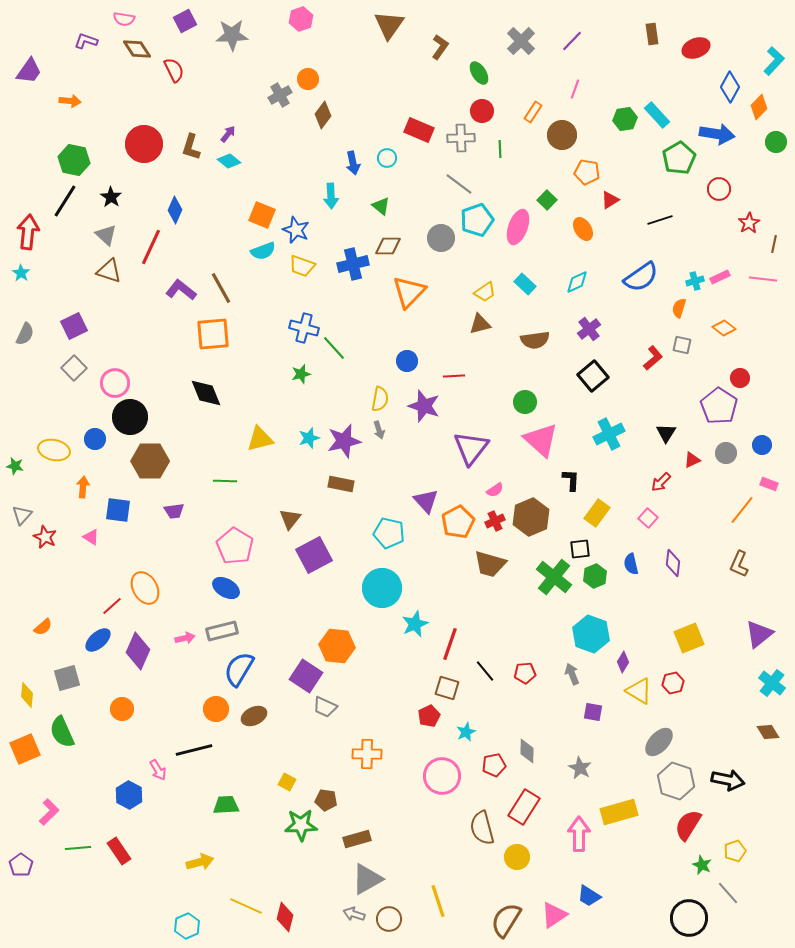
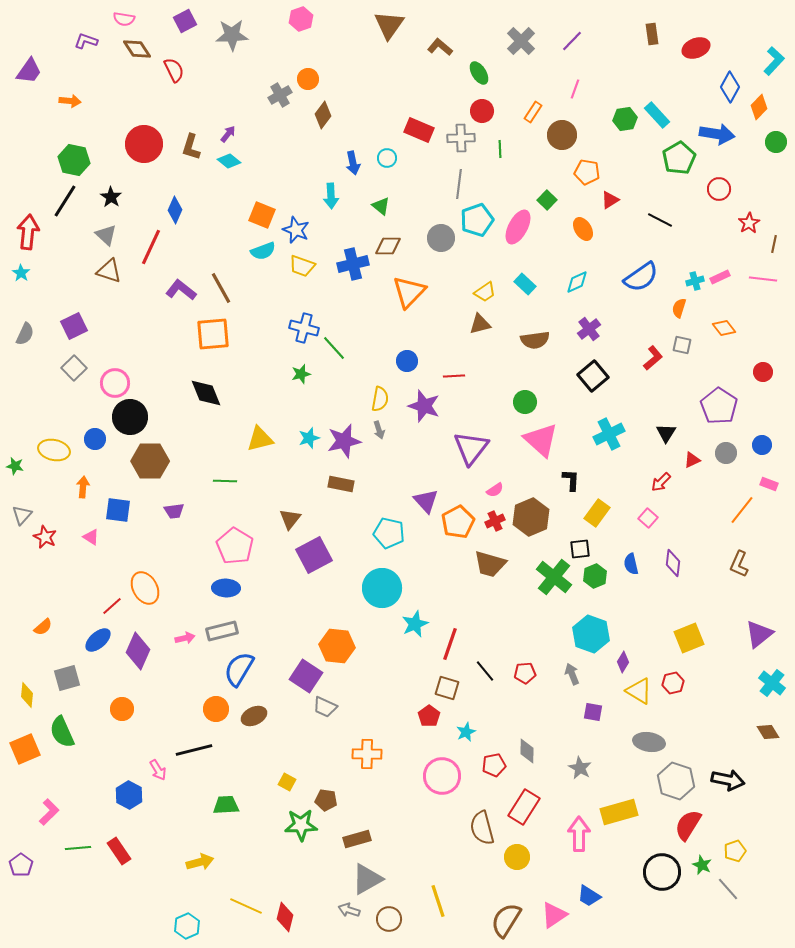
brown L-shape at (440, 47): rotated 85 degrees counterclockwise
gray line at (459, 184): rotated 60 degrees clockwise
black line at (660, 220): rotated 45 degrees clockwise
pink ellipse at (518, 227): rotated 8 degrees clockwise
orange diamond at (724, 328): rotated 15 degrees clockwise
red circle at (740, 378): moved 23 px right, 6 px up
blue ellipse at (226, 588): rotated 28 degrees counterclockwise
red pentagon at (429, 716): rotated 10 degrees counterclockwise
gray ellipse at (659, 742): moved 10 px left; rotated 56 degrees clockwise
gray line at (728, 893): moved 4 px up
gray arrow at (354, 914): moved 5 px left, 4 px up
black circle at (689, 918): moved 27 px left, 46 px up
